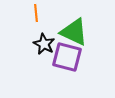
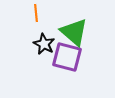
green triangle: rotated 16 degrees clockwise
